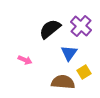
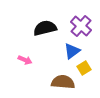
black semicircle: moved 5 px left, 1 px up; rotated 25 degrees clockwise
blue triangle: moved 3 px right, 2 px up; rotated 18 degrees clockwise
yellow square: moved 4 px up
